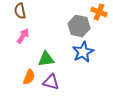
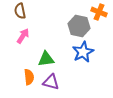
orange semicircle: rotated 28 degrees counterclockwise
